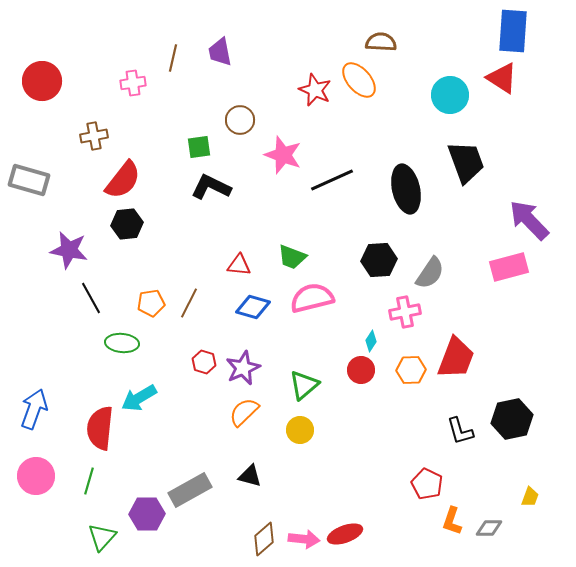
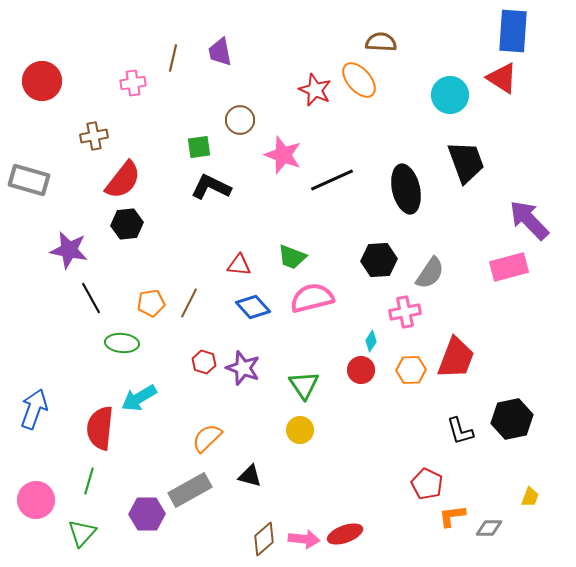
blue diamond at (253, 307): rotated 32 degrees clockwise
purple star at (243, 368): rotated 28 degrees counterclockwise
green triangle at (304, 385): rotated 24 degrees counterclockwise
orange semicircle at (244, 412): moved 37 px left, 26 px down
pink circle at (36, 476): moved 24 px down
orange L-shape at (452, 521): moved 5 px up; rotated 64 degrees clockwise
green triangle at (102, 537): moved 20 px left, 4 px up
